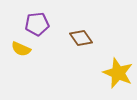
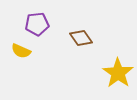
yellow semicircle: moved 2 px down
yellow star: rotated 12 degrees clockwise
